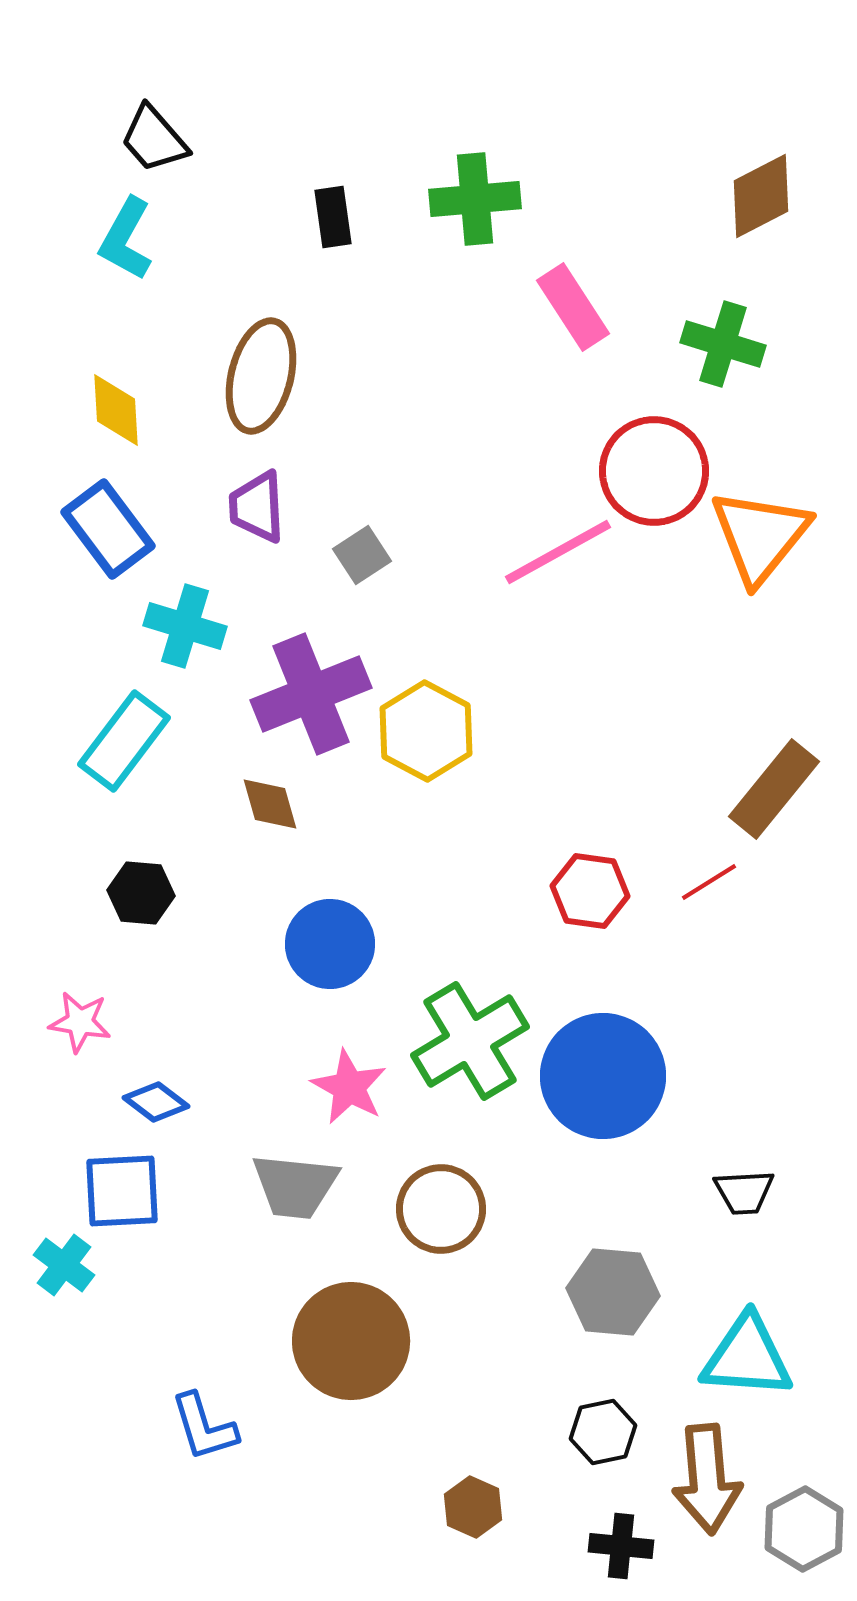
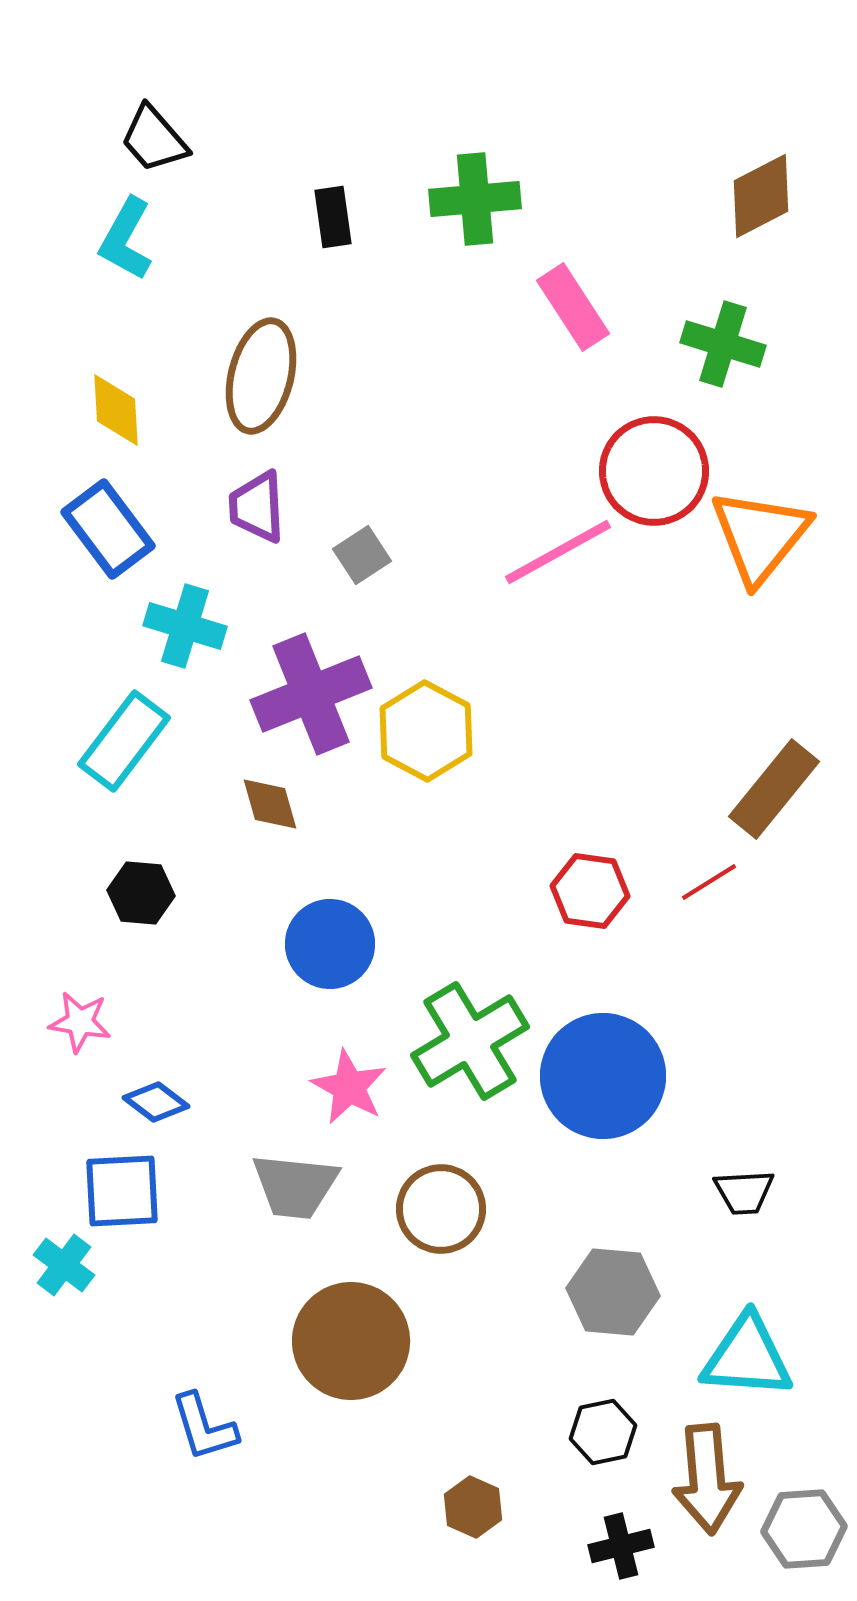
gray hexagon at (804, 1529): rotated 24 degrees clockwise
black cross at (621, 1546): rotated 20 degrees counterclockwise
